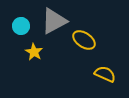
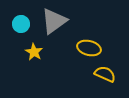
gray triangle: rotated 8 degrees counterclockwise
cyan circle: moved 2 px up
yellow ellipse: moved 5 px right, 8 px down; rotated 20 degrees counterclockwise
